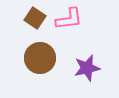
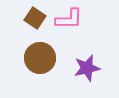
pink L-shape: rotated 8 degrees clockwise
